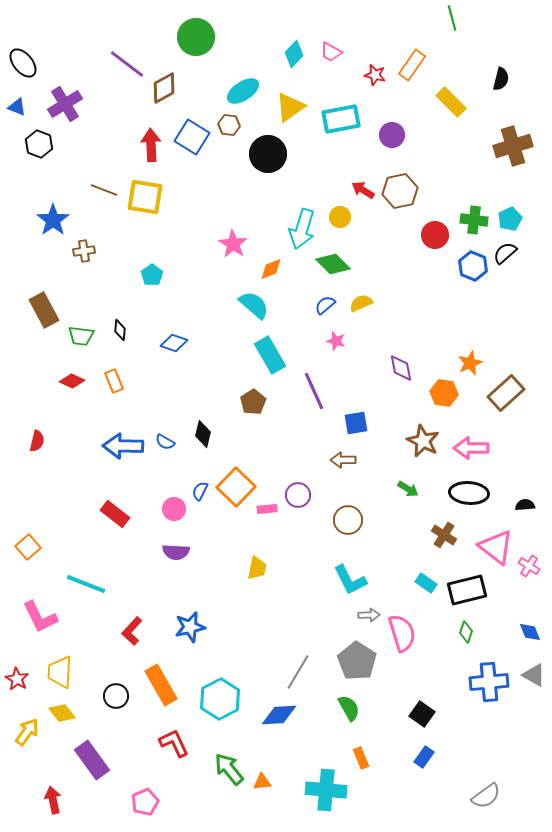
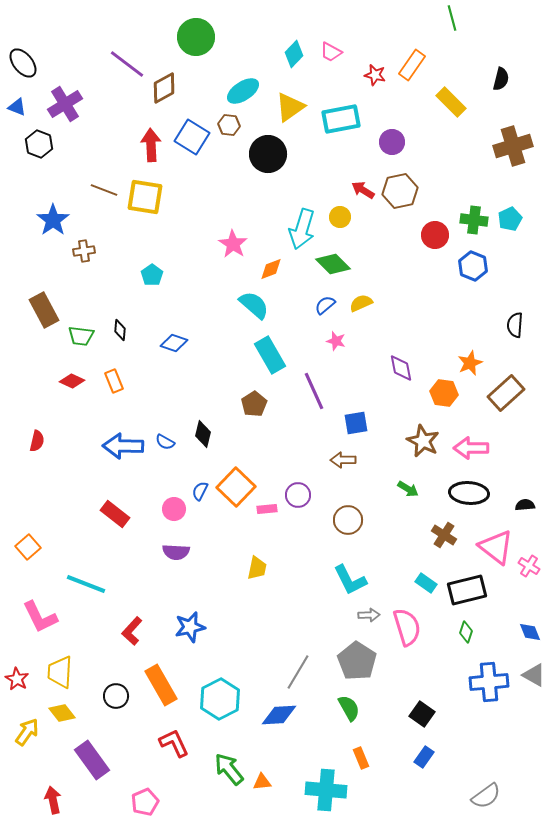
purple circle at (392, 135): moved 7 px down
black semicircle at (505, 253): moved 10 px right, 72 px down; rotated 45 degrees counterclockwise
brown pentagon at (253, 402): moved 1 px right, 2 px down
pink semicircle at (402, 633): moved 5 px right, 6 px up
